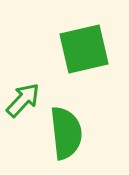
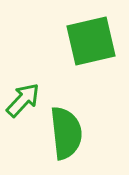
green square: moved 7 px right, 8 px up
